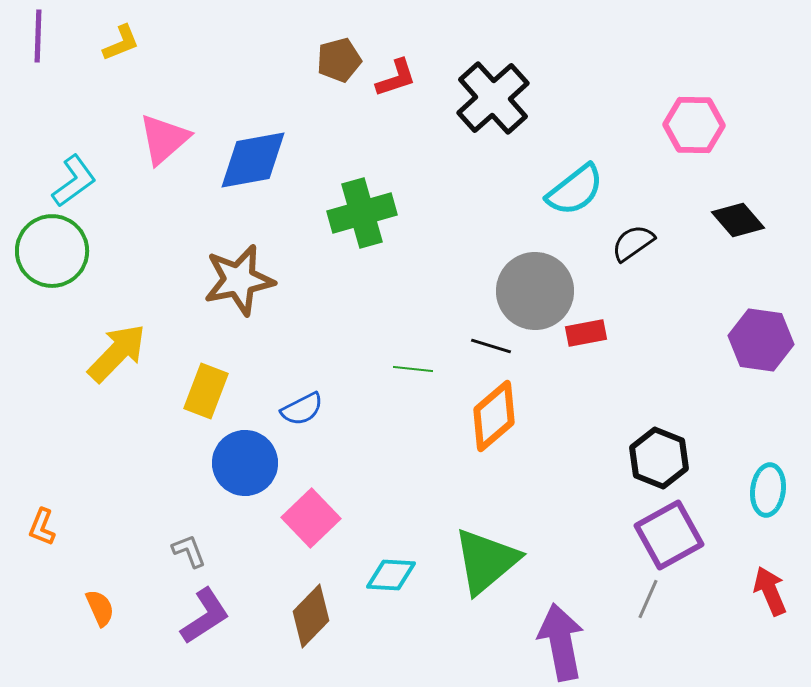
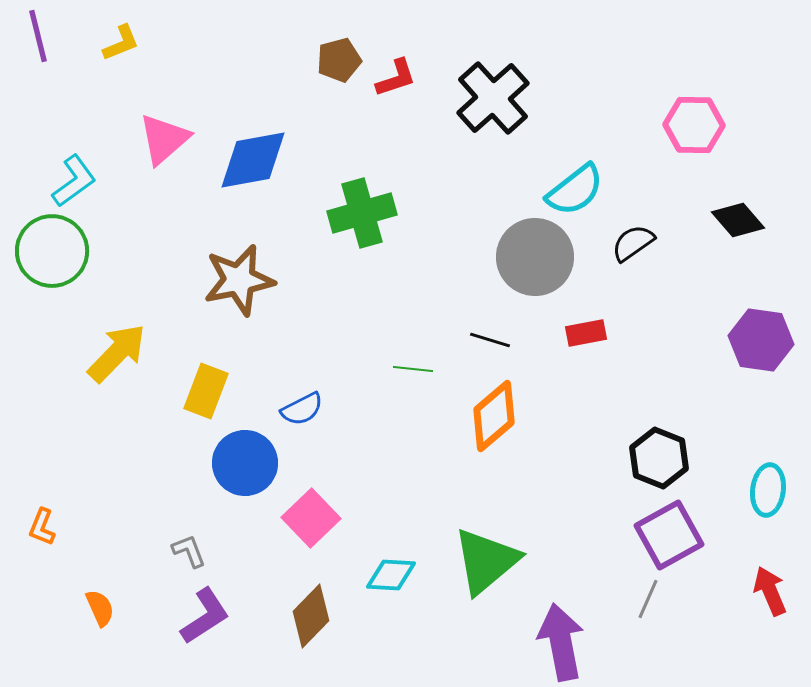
purple line: rotated 16 degrees counterclockwise
gray circle: moved 34 px up
black line: moved 1 px left, 6 px up
